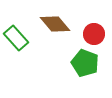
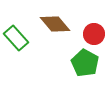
green pentagon: rotated 8 degrees clockwise
